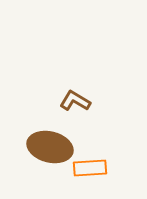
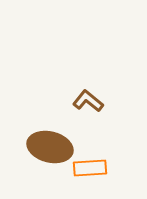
brown L-shape: moved 13 px right; rotated 8 degrees clockwise
